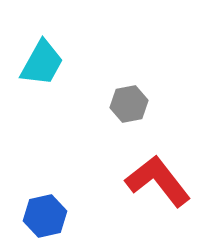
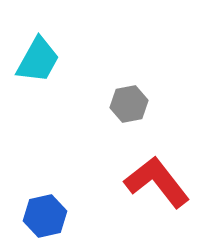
cyan trapezoid: moved 4 px left, 3 px up
red L-shape: moved 1 px left, 1 px down
